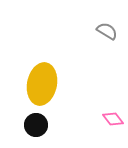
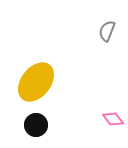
gray semicircle: rotated 100 degrees counterclockwise
yellow ellipse: moved 6 px left, 2 px up; rotated 27 degrees clockwise
